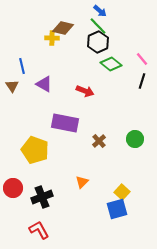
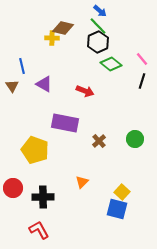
black cross: moved 1 px right; rotated 20 degrees clockwise
blue square: rotated 30 degrees clockwise
